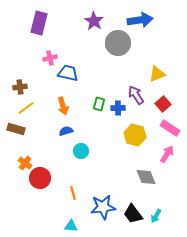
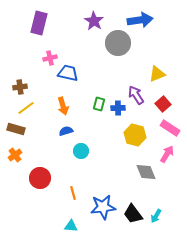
orange cross: moved 10 px left, 8 px up; rotated 16 degrees clockwise
gray diamond: moved 5 px up
